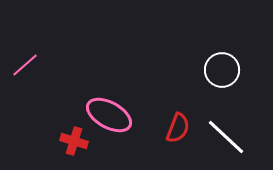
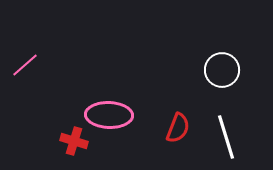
pink ellipse: rotated 27 degrees counterclockwise
white line: rotated 30 degrees clockwise
